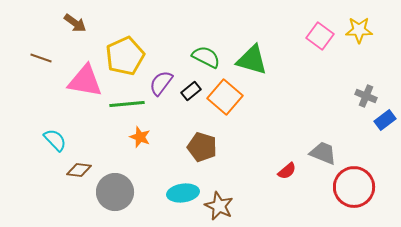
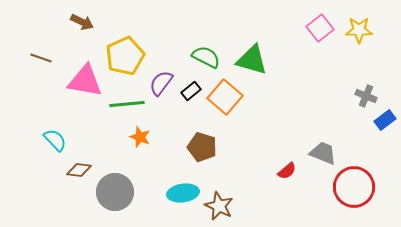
brown arrow: moved 7 px right, 1 px up; rotated 10 degrees counterclockwise
pink square: moved 8 px up; rotated 16 degrees clockwise
